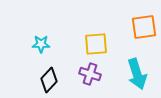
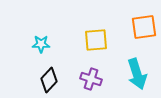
yellow square: moved 4 px up
purple cross: moved 1 px right, 5 px down
